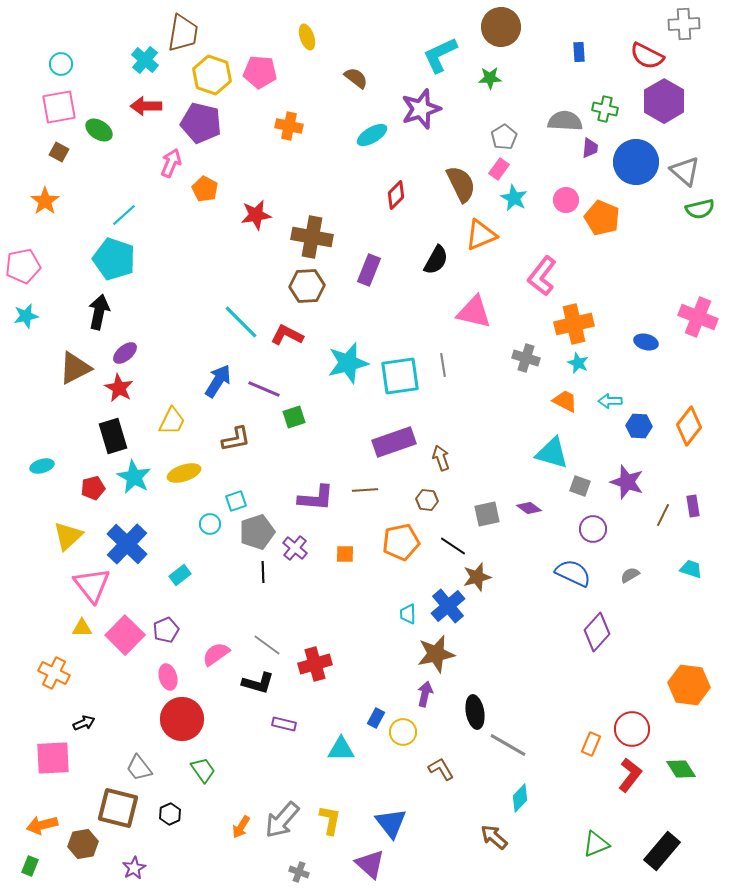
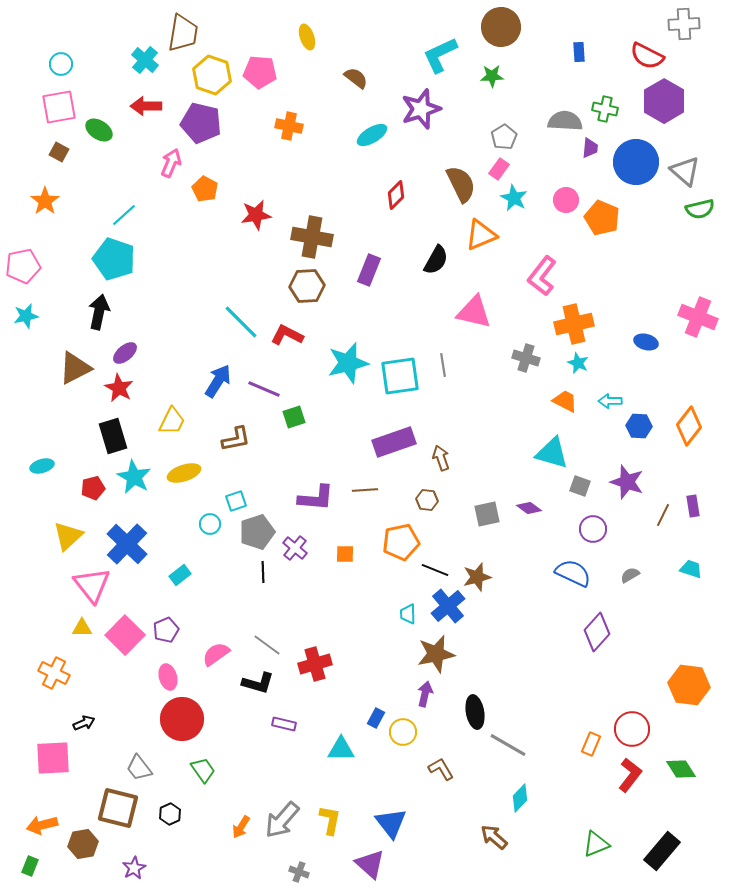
green star at (490, 78): moved 2 px right, 2 px up
black line at (453, 546): moved 18 px left, 24 px down; rotated 12 degrees counterclockwise
